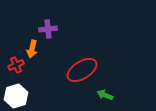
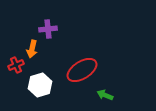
white hexagon: moved 24 px right, 11 px up
